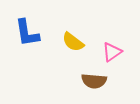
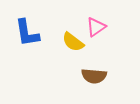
pink triangle: moved 16 px left, 25 px up
brown semicircle: moved 5 px up
